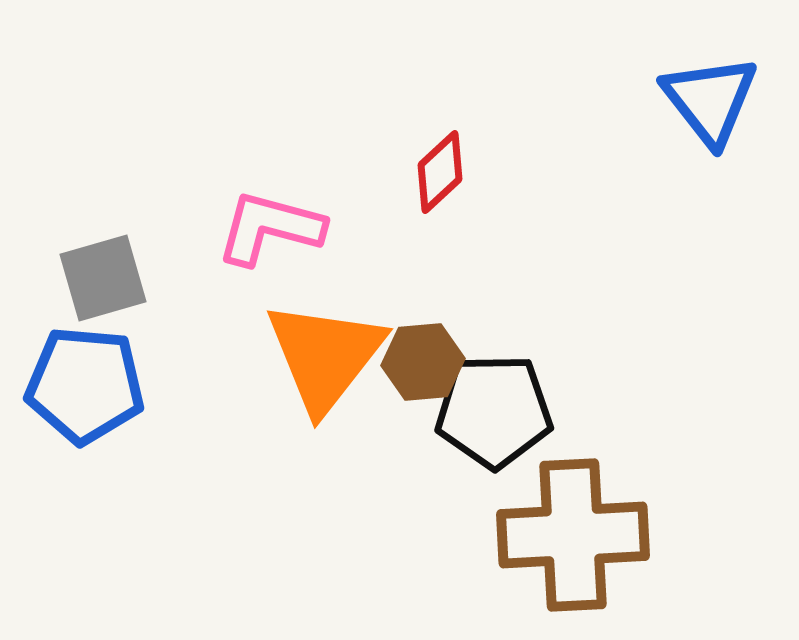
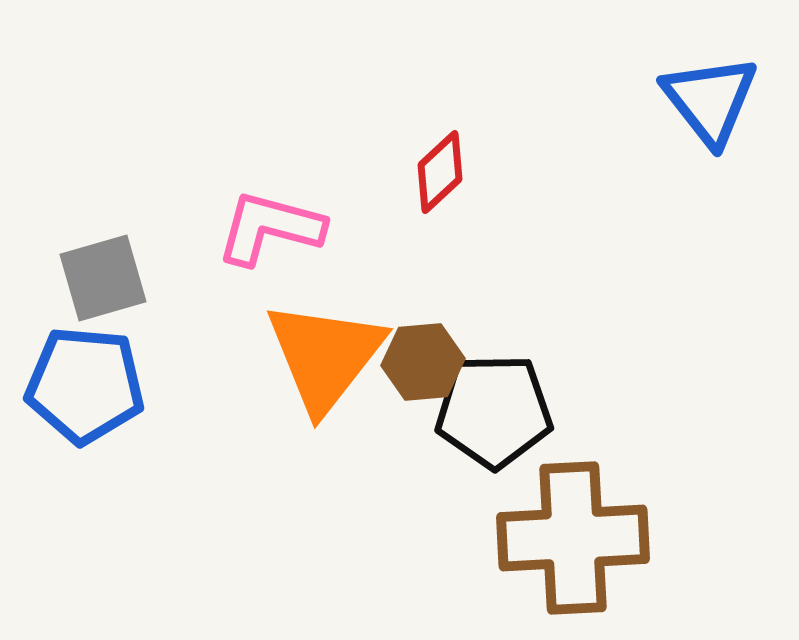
brown cross: moved 3 px down
